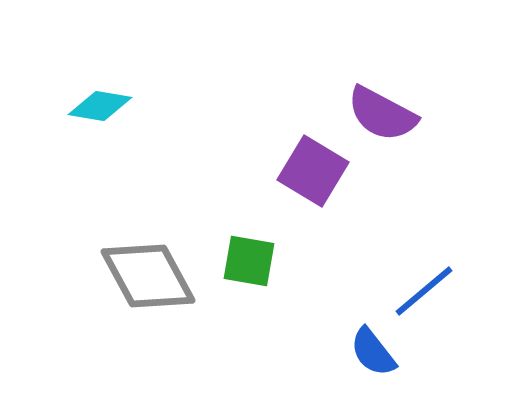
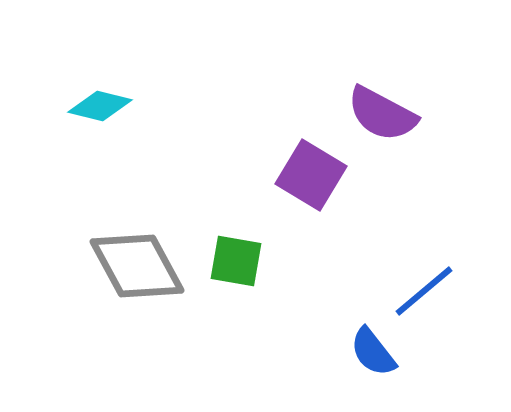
cyan diamond: rotated 4 degrees clockwise
purple square: moved 2 px left, 4 px down
green square: moved 13 px left
gray diamond: moved 11 px left, 10 px up
